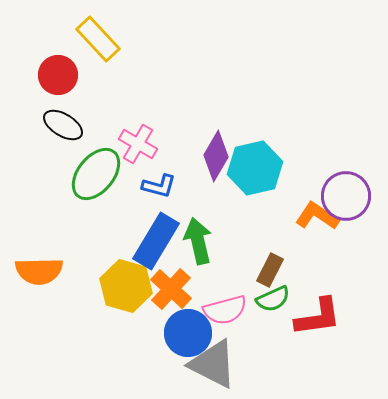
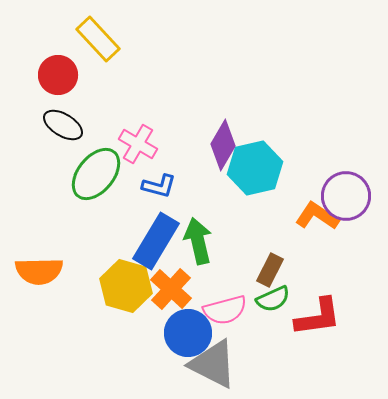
purple diamond: moved 7 px right, 11 px up
